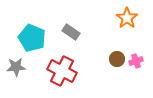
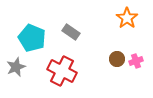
gray star: rotated 18 degrees counterclockwise
